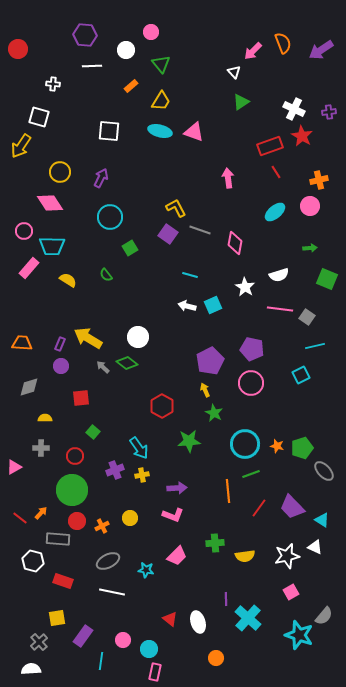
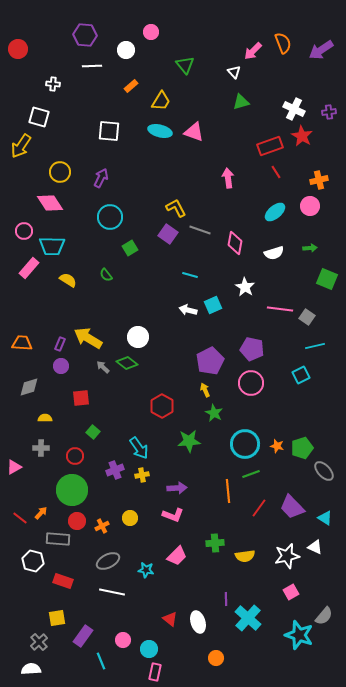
green triangle at (161, 64): moved 24 px right, 1 px down
green triangle at (241, 102): rotated 18 degrees clockwise
white semicircle at (279, 275): moved 5 px left, 22 px up
white arrow at (187, 306): moved 1 px right, 4 px down
cyan triangle at (322, 520): moved 3 px right, 2 px up
cyan line at (101, 661): rotated 30 degrees counterclockwise
